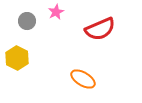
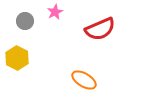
pink star: moved 1 px left
gray circle: moved 2 px left
orange ellipse: moved 1 px right, 1 px down
